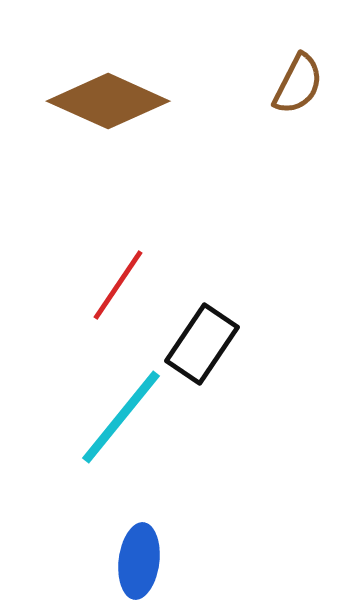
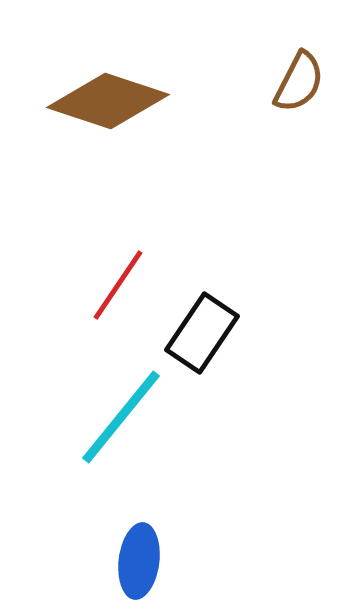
brown semicircle: moved 1 px right, 2 px up
brown diamond: rotated 6 degrees counterclockwise
black rectangle: moved 11 px up
